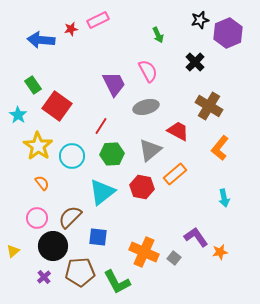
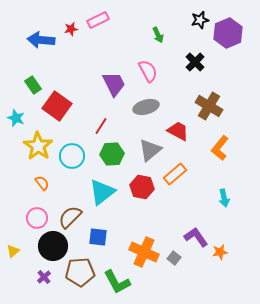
cyan star: moved 2 px left, 3 px down; rotated 12 degrees counterclockwise
